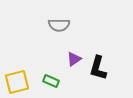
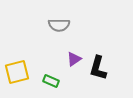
yellow square: moved 10 px up
